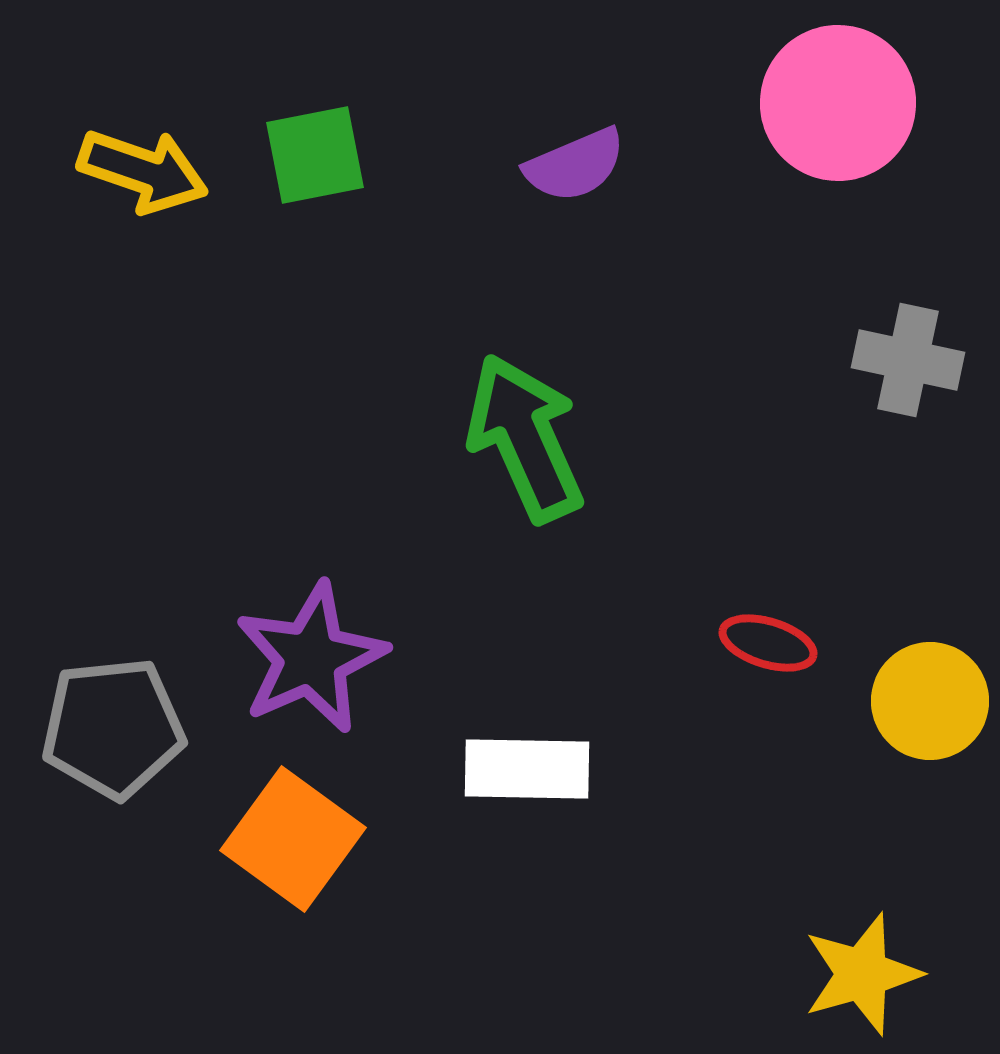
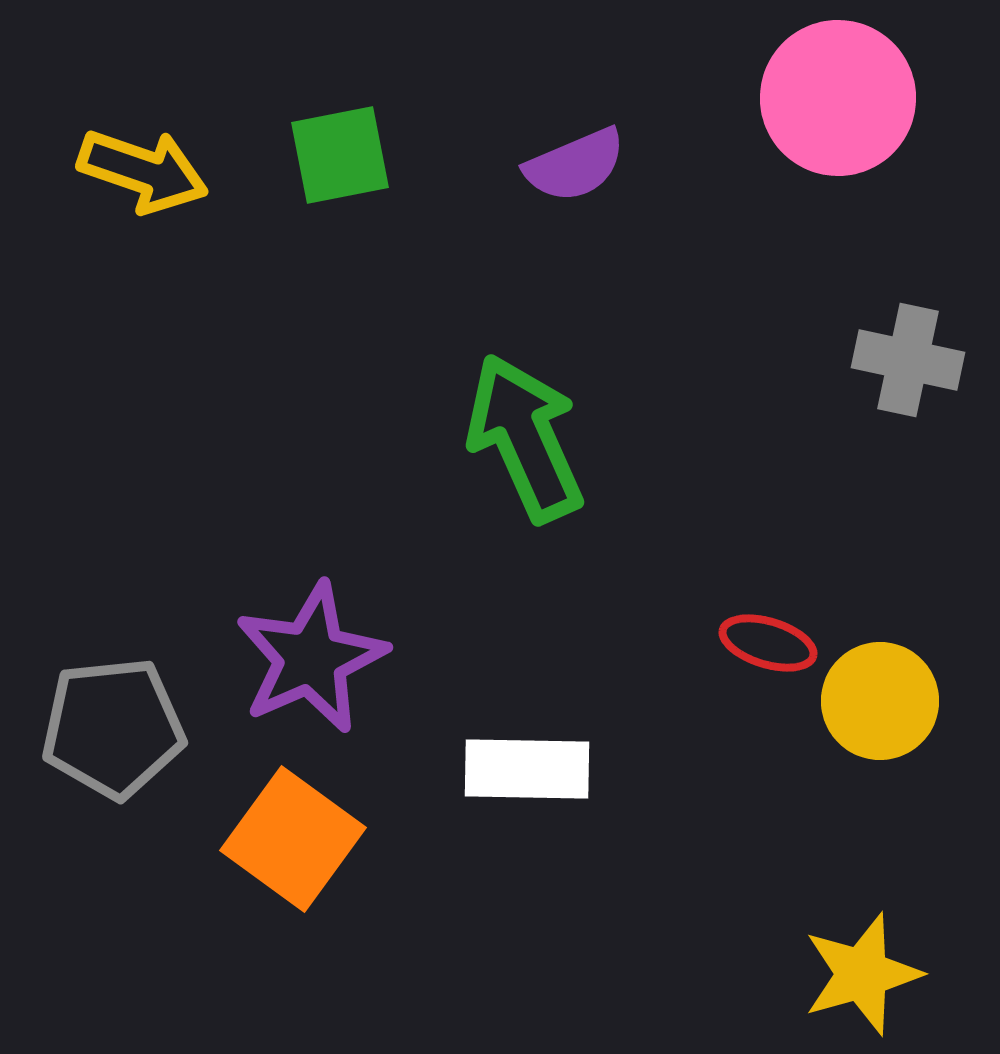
pink circle: moved 5 px up
green square: moved 25 px right
yellow circle: moved 50 px left
